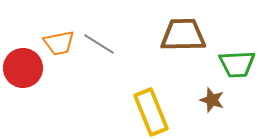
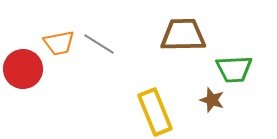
green trapezoid: moved 3 px left, 5 px down
red circle: moved 1 px down
yellow rectangle: moved 4 px right
